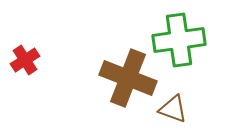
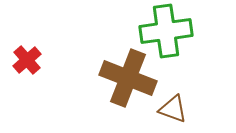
green cross: moved 13 px left, 9 px up
red cross: moved 2 px right; rotated 8 degrees counterclockwise
